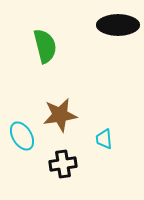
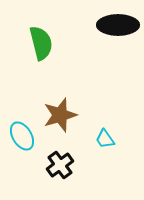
green semicircle: moved 4 px left, 3 px up
brown star: rotated 8 degrees counterclockwise
cyan trapezoid: moved 1 px right; rotated 30 degrees counterclockwise
black cross: moved 3 px left, 1 px down; rotated 28 degrees counterclockwise
